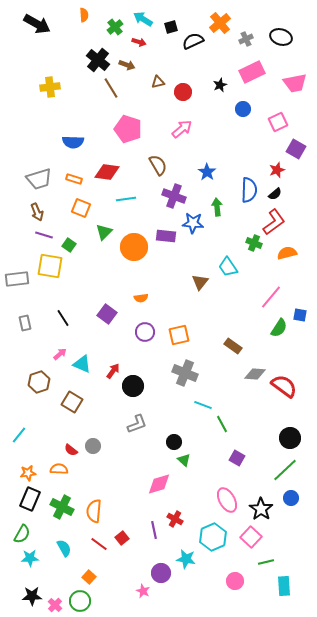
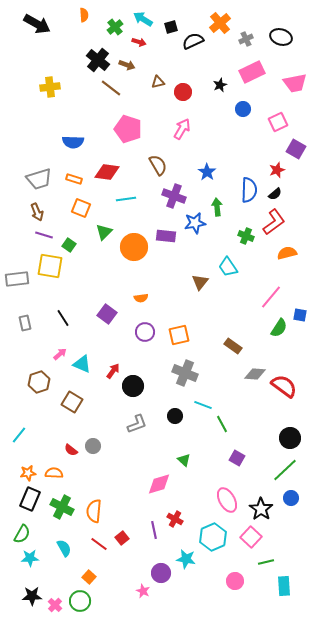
brown line at (111, 88): rotated 20 degrees counterclockwise
pink arrow at (182, 129): rotated 20 degrees counterclockwise
blue star at (193, 223): moved 2 px right; rotated 15 degrees counterclockwise
green cross at (254, 243): moved 8 px left, 7 px up
black circle at (174, 442): moved 1 px right, 26 px up
orange semicircle at (59, 469): moved 5 px left, 4 px down
